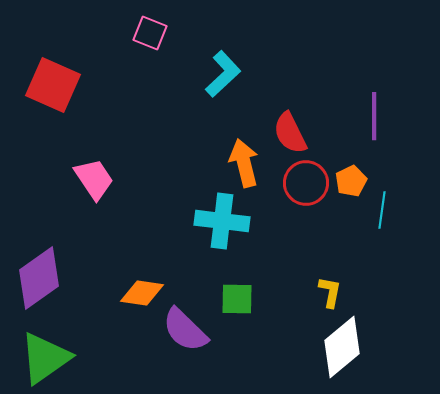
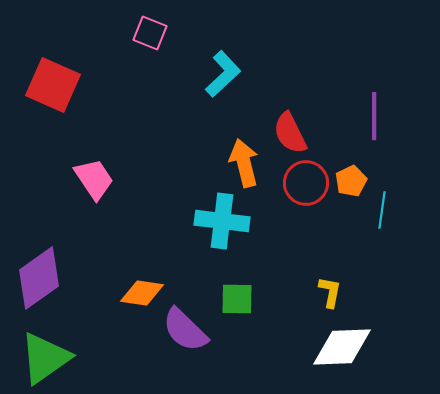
white diamond: rotated 38 degrees clockwise
